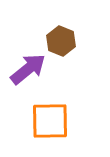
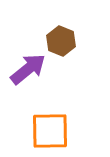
orange square: moved 10 px down
